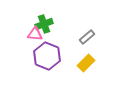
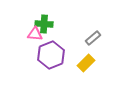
green cross: rotated 24 degrees clockwise
gray rectangle: moved 6 px right, 1 px down
purple hexagon: moved 4 px right, 1 px up; rotated 16 degrees clockwise
